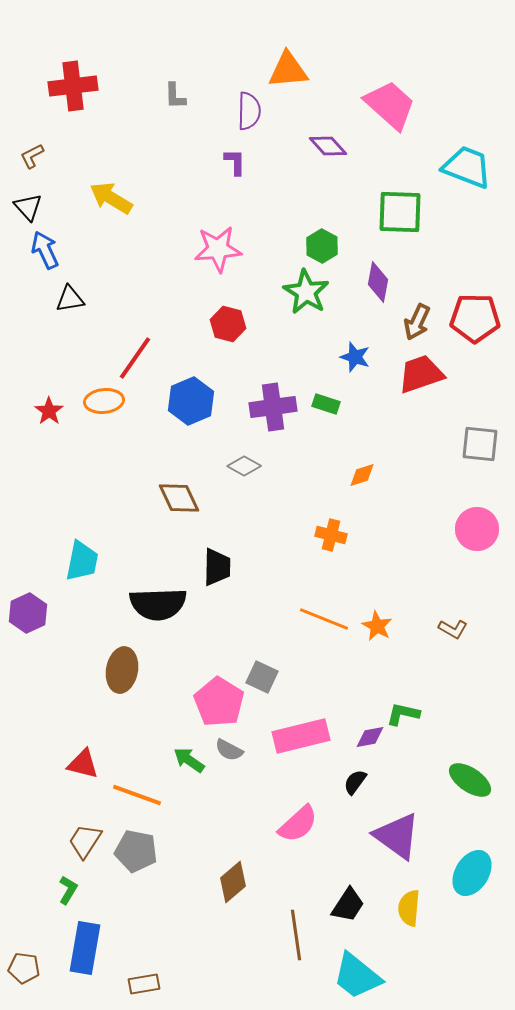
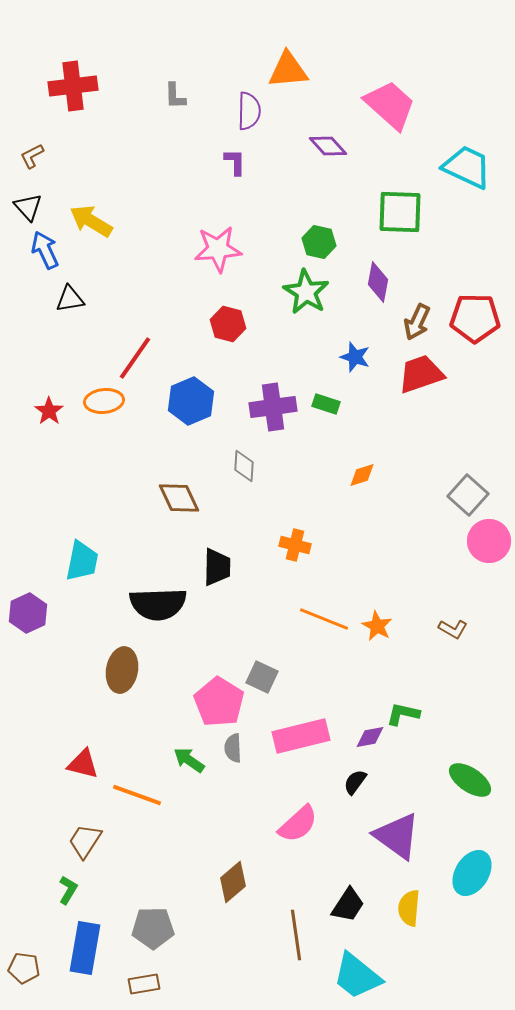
cyan trapezoid at (467, 167): rotated 4 degrees clockwise
yellow arrow at (111, 198): moved 20 px left, 23 px down
green hexagon at (322, 246): moved 3 px left, 4 px up; rotated 16 degrees counterclockwise
gray square at (480, 444): moved 12 px left, 51 px down; rotated 36 degrees clockwise
gray diamond at (244, 466): rotated 64 degrees clockwise
pink circle at (477, 529): moved 12 px right, 12 px down
orange cross at (331, 535): moved 36 px left, 10 px down
gray semicircle at (229, 750): moved 4 px right, 2 px up; rotated 60 degrees clockwise
gray pentagon at (136, 851): moved 17 px right, 77 px down; rotated 12 degrees counterclockwise
